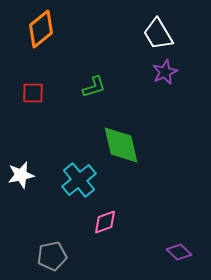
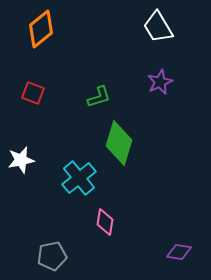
white trapezoid: moved 7 px up
purple star: moved 5 px left, 10 px down
green L-shape: moved 5 px right, 10 px down
red square: rotated 20 degrees clockwise
green diamond: moved 2 px left, 2 px up; rotated 30 degrees clockwise
white star: moved 15 px up
cyan cross: moved 2 px up
pink diamond: rotated 60 degrees counterclockwise
purple diamond: rotated 35 degrees counterclockwise
